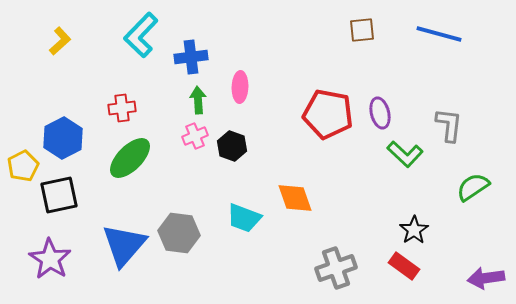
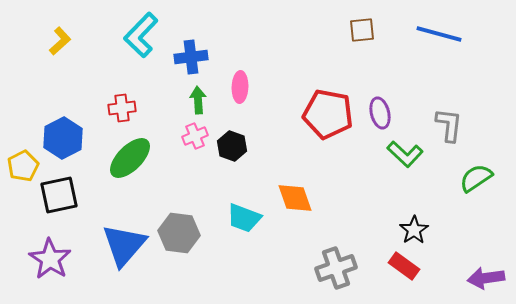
green semicircle: moved 3 px right, 9 px up
